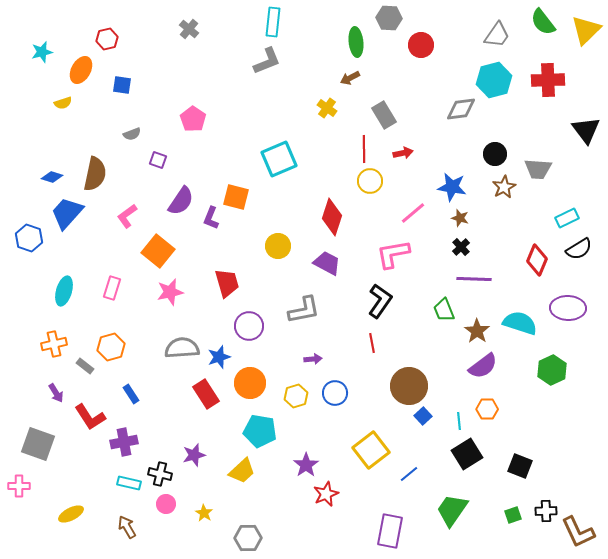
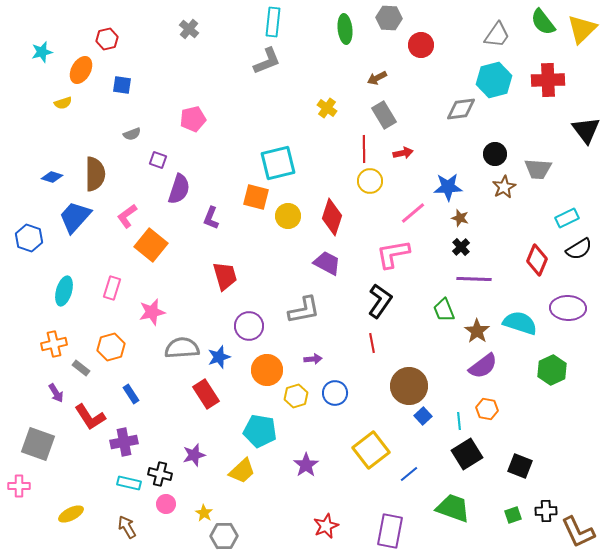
yellow triangle at (586, 30): moved 4 px left, 1 px up
green ellipse at (356, 42): moved 11 px left, 13 px up
brown arrow at (350, 78): moved 27 px right
pink pentagon at (193, 119): rotated 25 degrees clockwise
cyan square at (279, 159): moved 1 px left, 4 px down; rotated 9 degrees clockwise
brown semicircle at (95, 174): rotated 12 degrees counterclockwise
blue star at (452, 187): moved 4 px left; rotated 12 degrees counterclockwise
orange square at (236, 197): moved 20 px right
purple semicircle at (181, 201): moved 2 px left, 12 px up; rotated 16 degrees counterclockwise
blue trapezoid at (67, 213): moved 8 px right, 4 px down
yellow circle at (278, 246): moved 10 px right, 30 px up
orange square at (158, 251): moved 7 px left, 6 px up
red trapezoid at (227, 283): moved 2 px left, 7 px up
pink star at (170, 292): moved 18 px left, 20 px down
gray rectangle at (85, 366): moved 4 px left, 2 px down
orange circle at (250, 383): moved 17 px right, 13 px up
orange hexagon at (487, 409): rotated 10 degrees clockwise
red star at (326, 494): moved 32 px down
green trapezoid at (452, 510): moved 1 px right, 2 px up; rotated 75 degrees clockwise
gray hexagon at (248, 538): moved 24 px left, 2 px up
